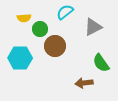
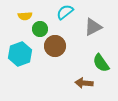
yellow semicircle: moved 1 px right, 2 px up
cyan hexagon: moved 4 px up; rotated 20 degrees counterclockwise
brown arrow: rotated 12 degrees clockwise
